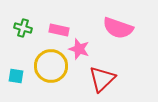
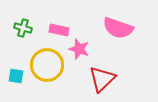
yellow circle: moved 4 px left, 1 px up
